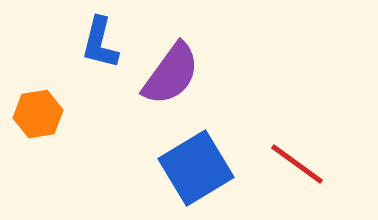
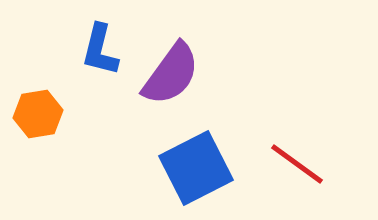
blue L-shape: moved 7 px down
blue square: rotated 4 degrees clockwise
